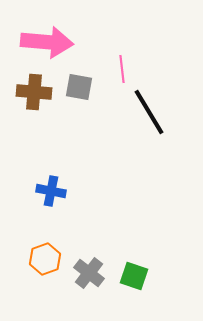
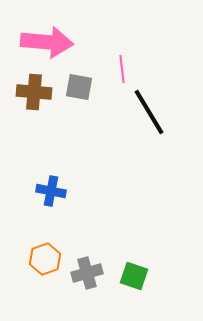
gray cross: moved 2 px left; rotated 36 degrees clockwise
